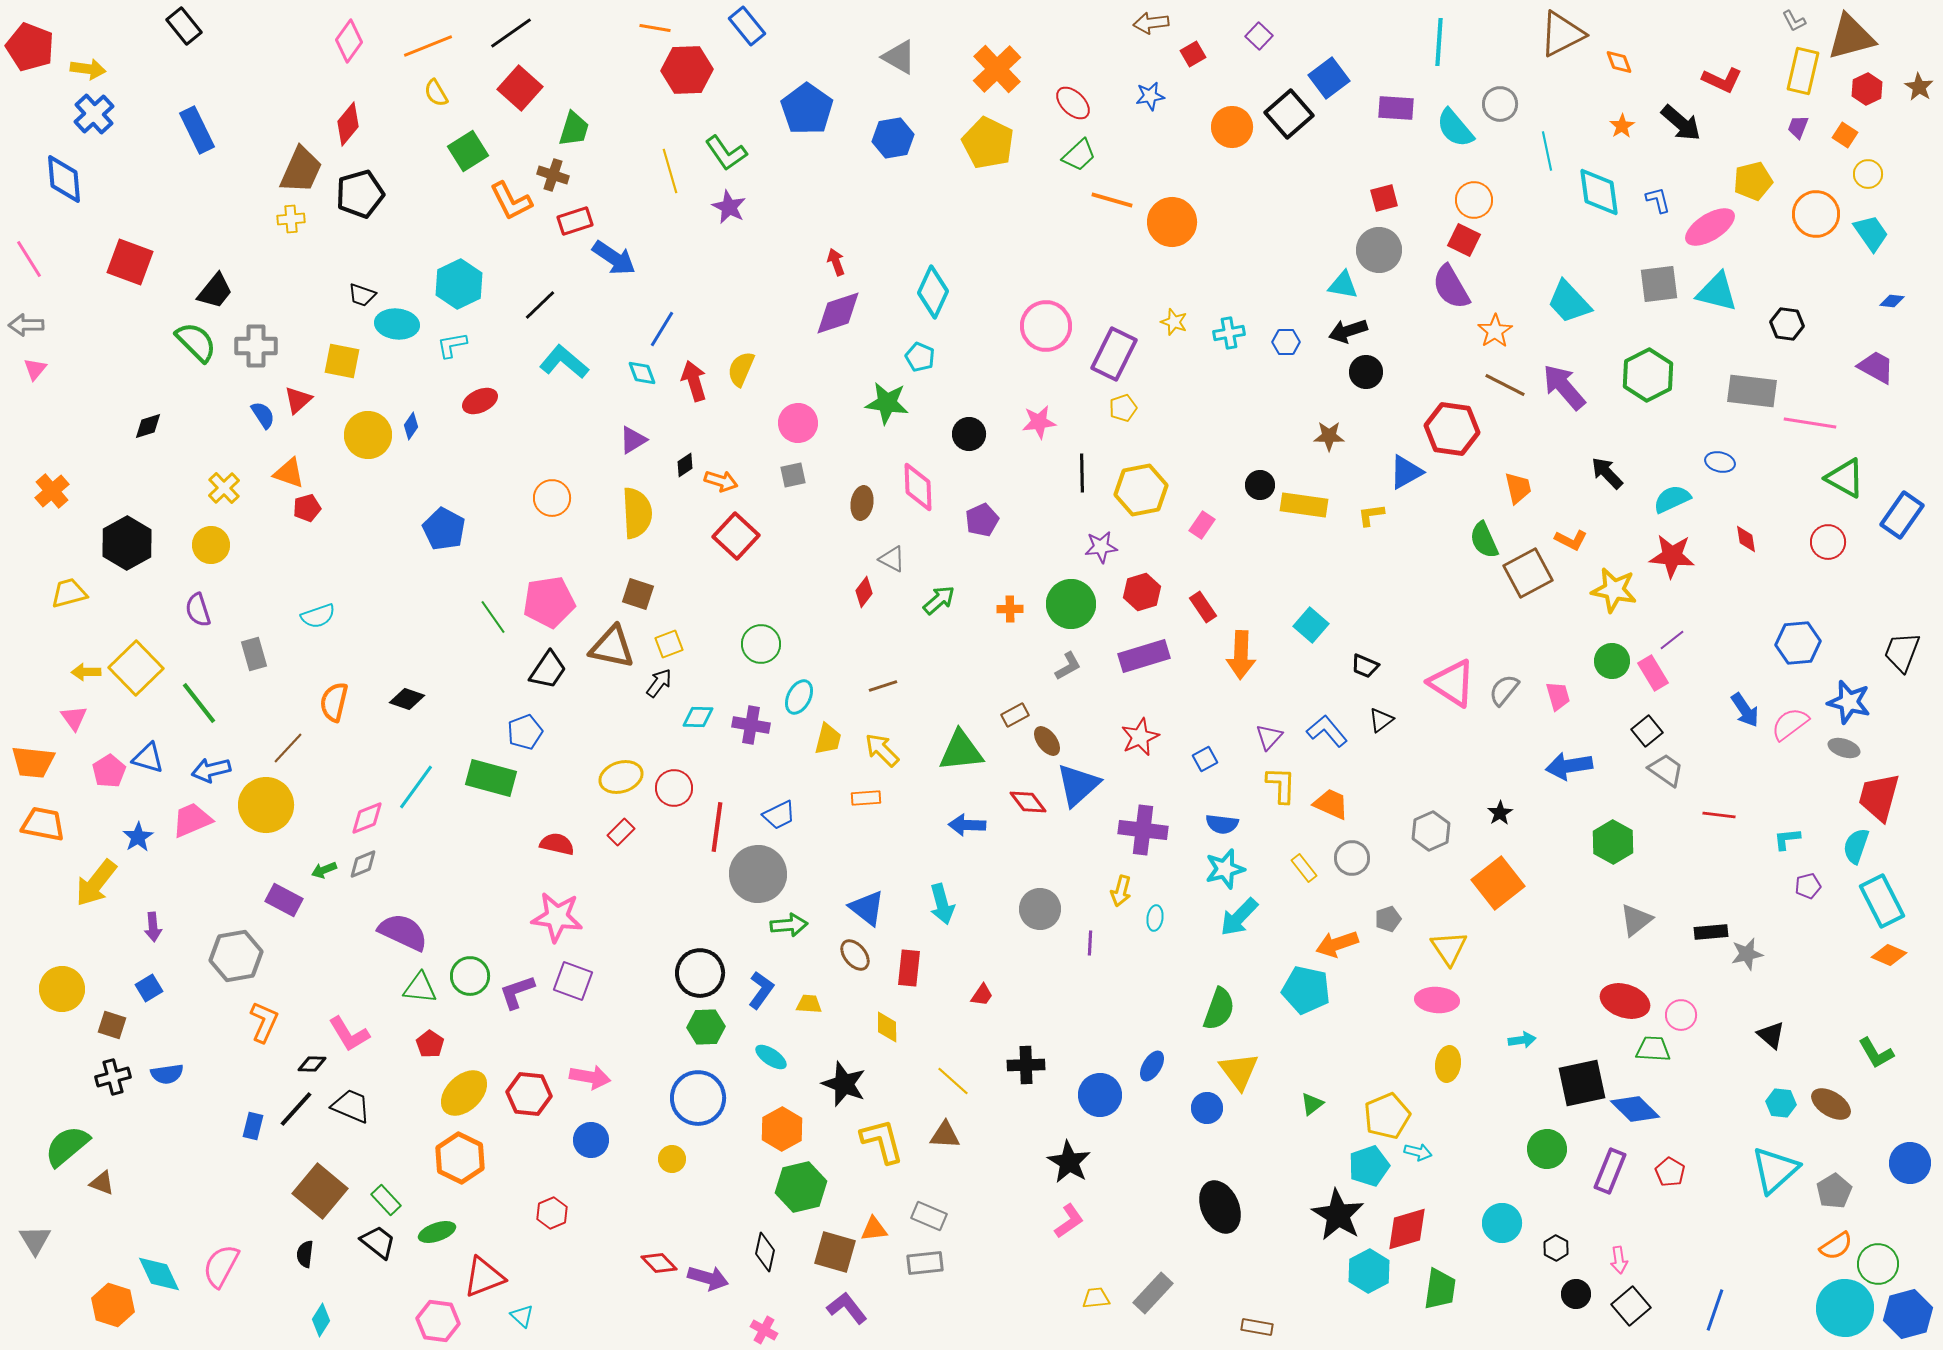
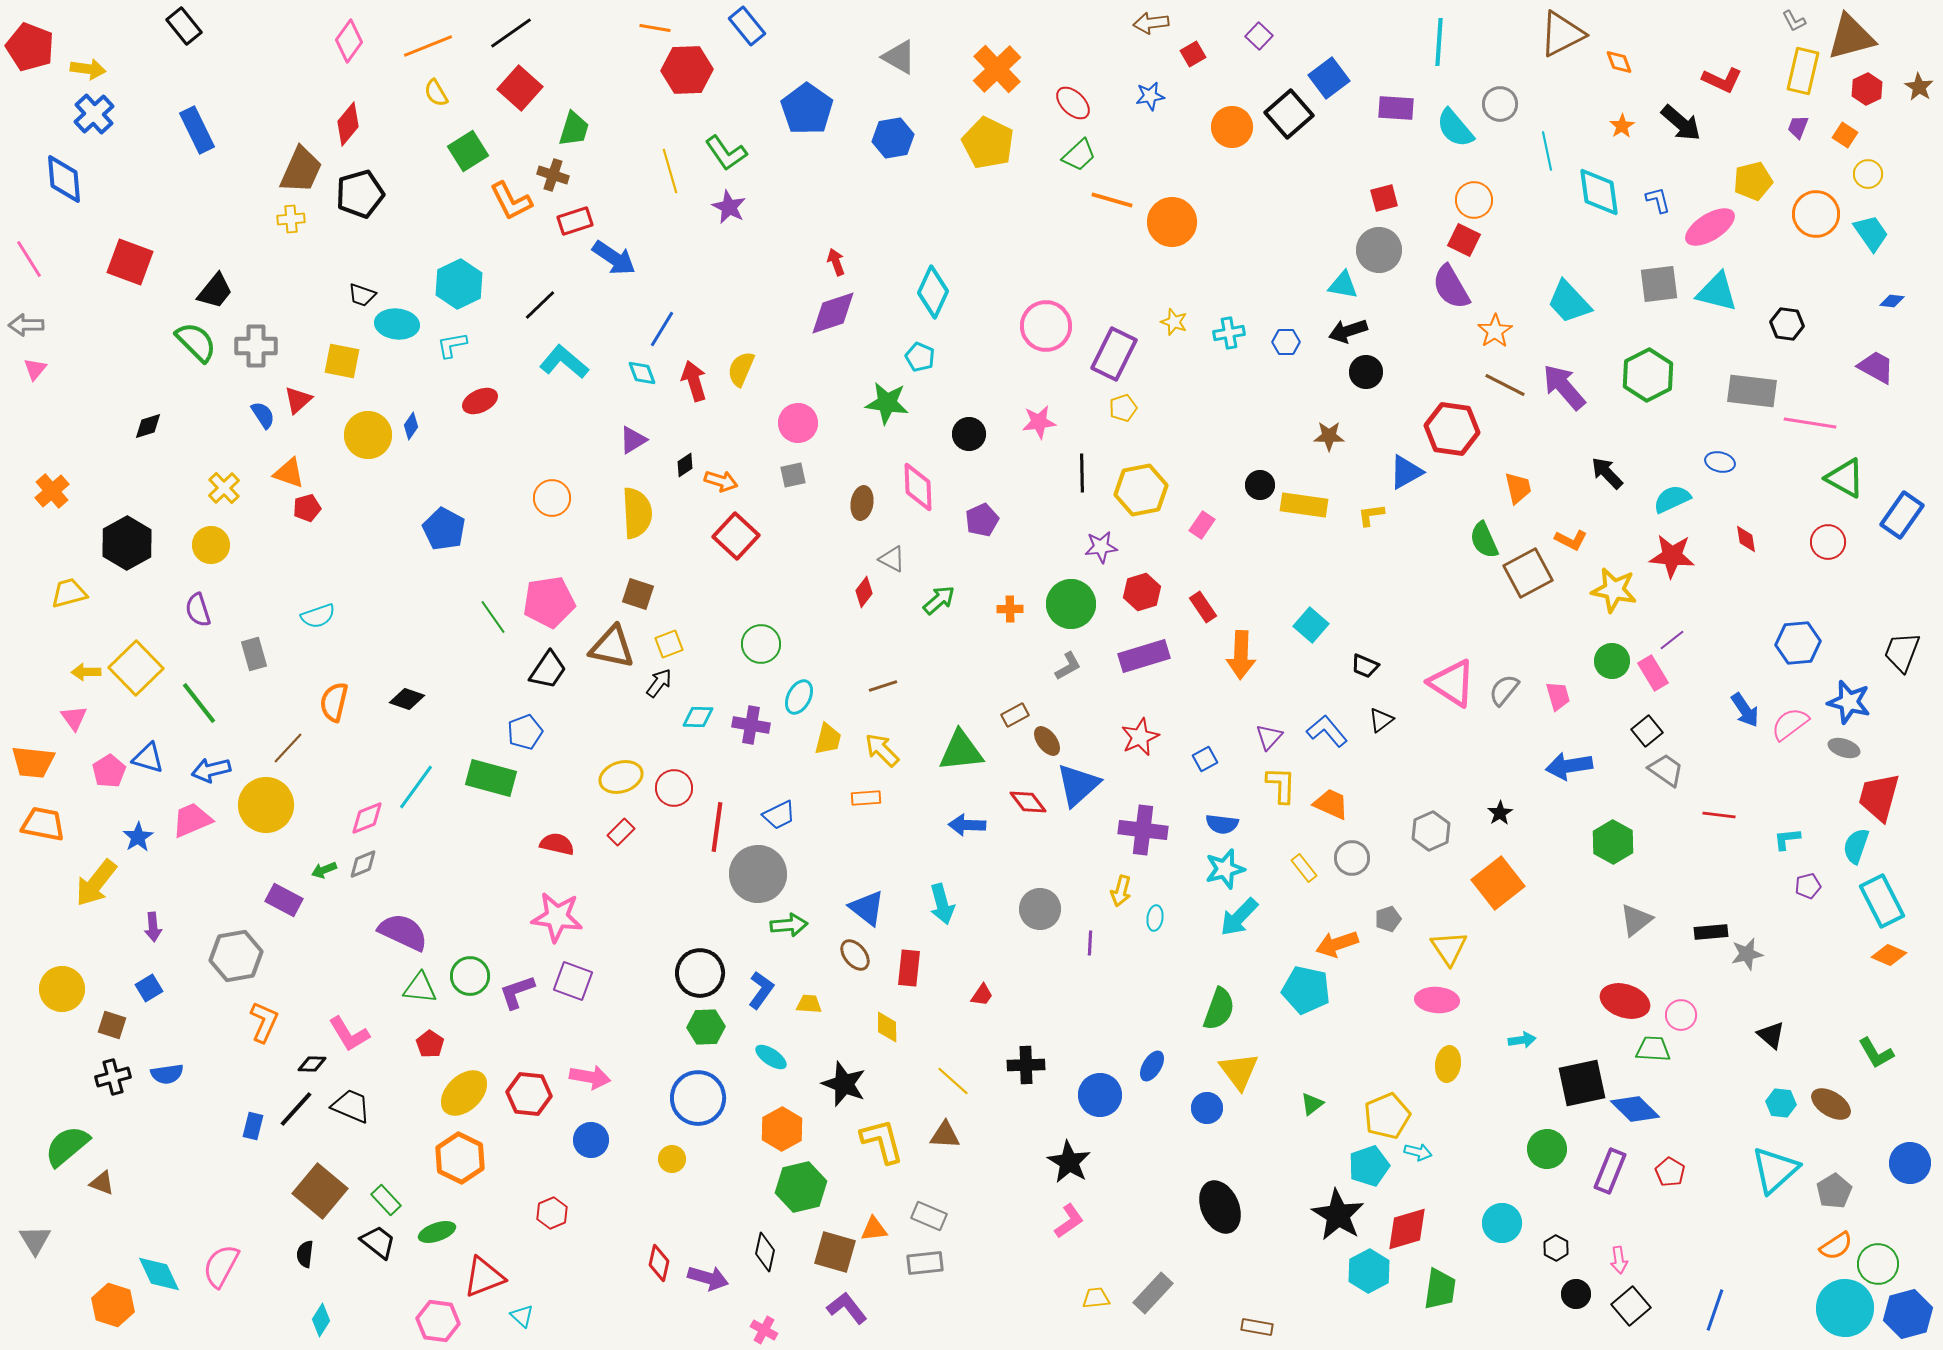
purple diamond at (838, 313): moved 5 px left
red diamond at (659, 1263): rotated 57 degrees clockwise
